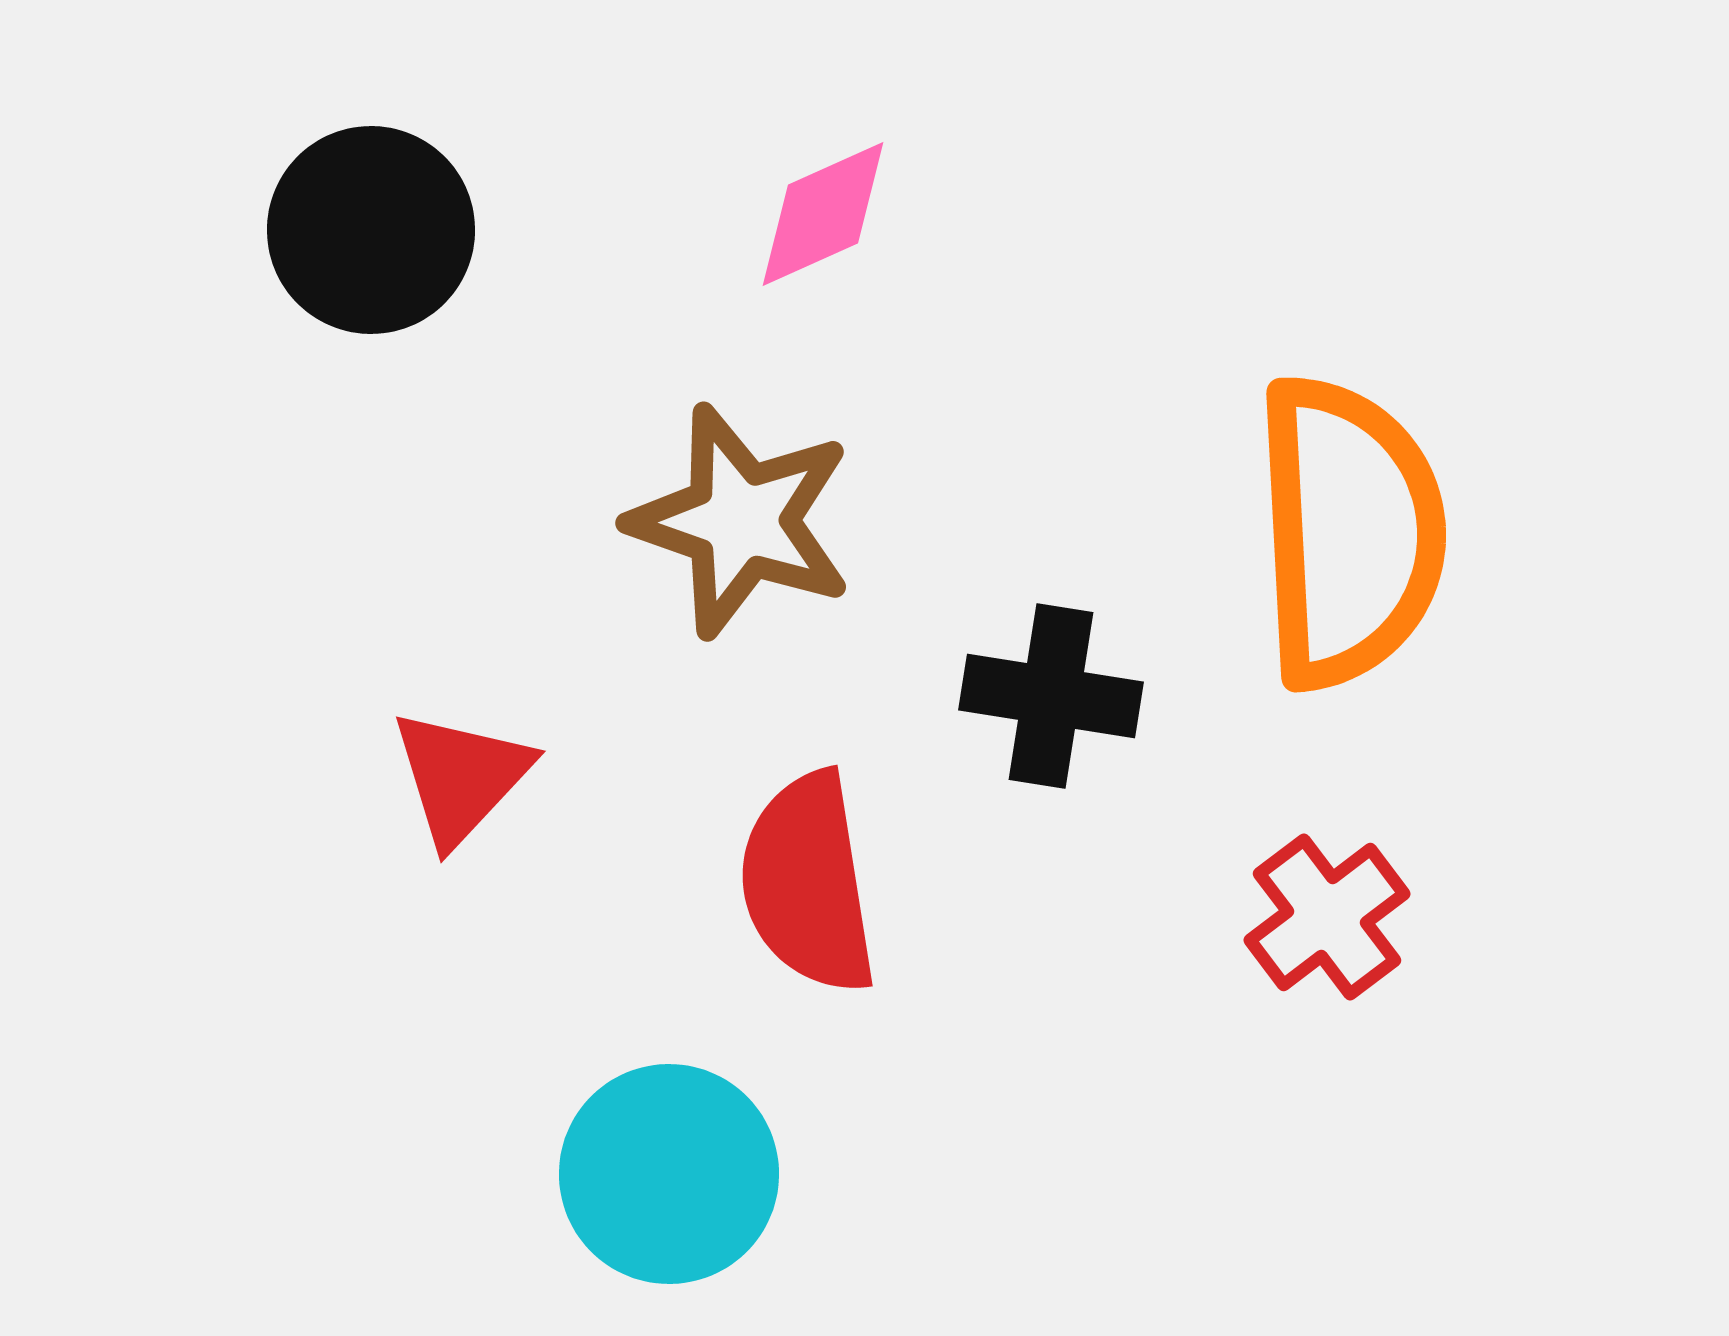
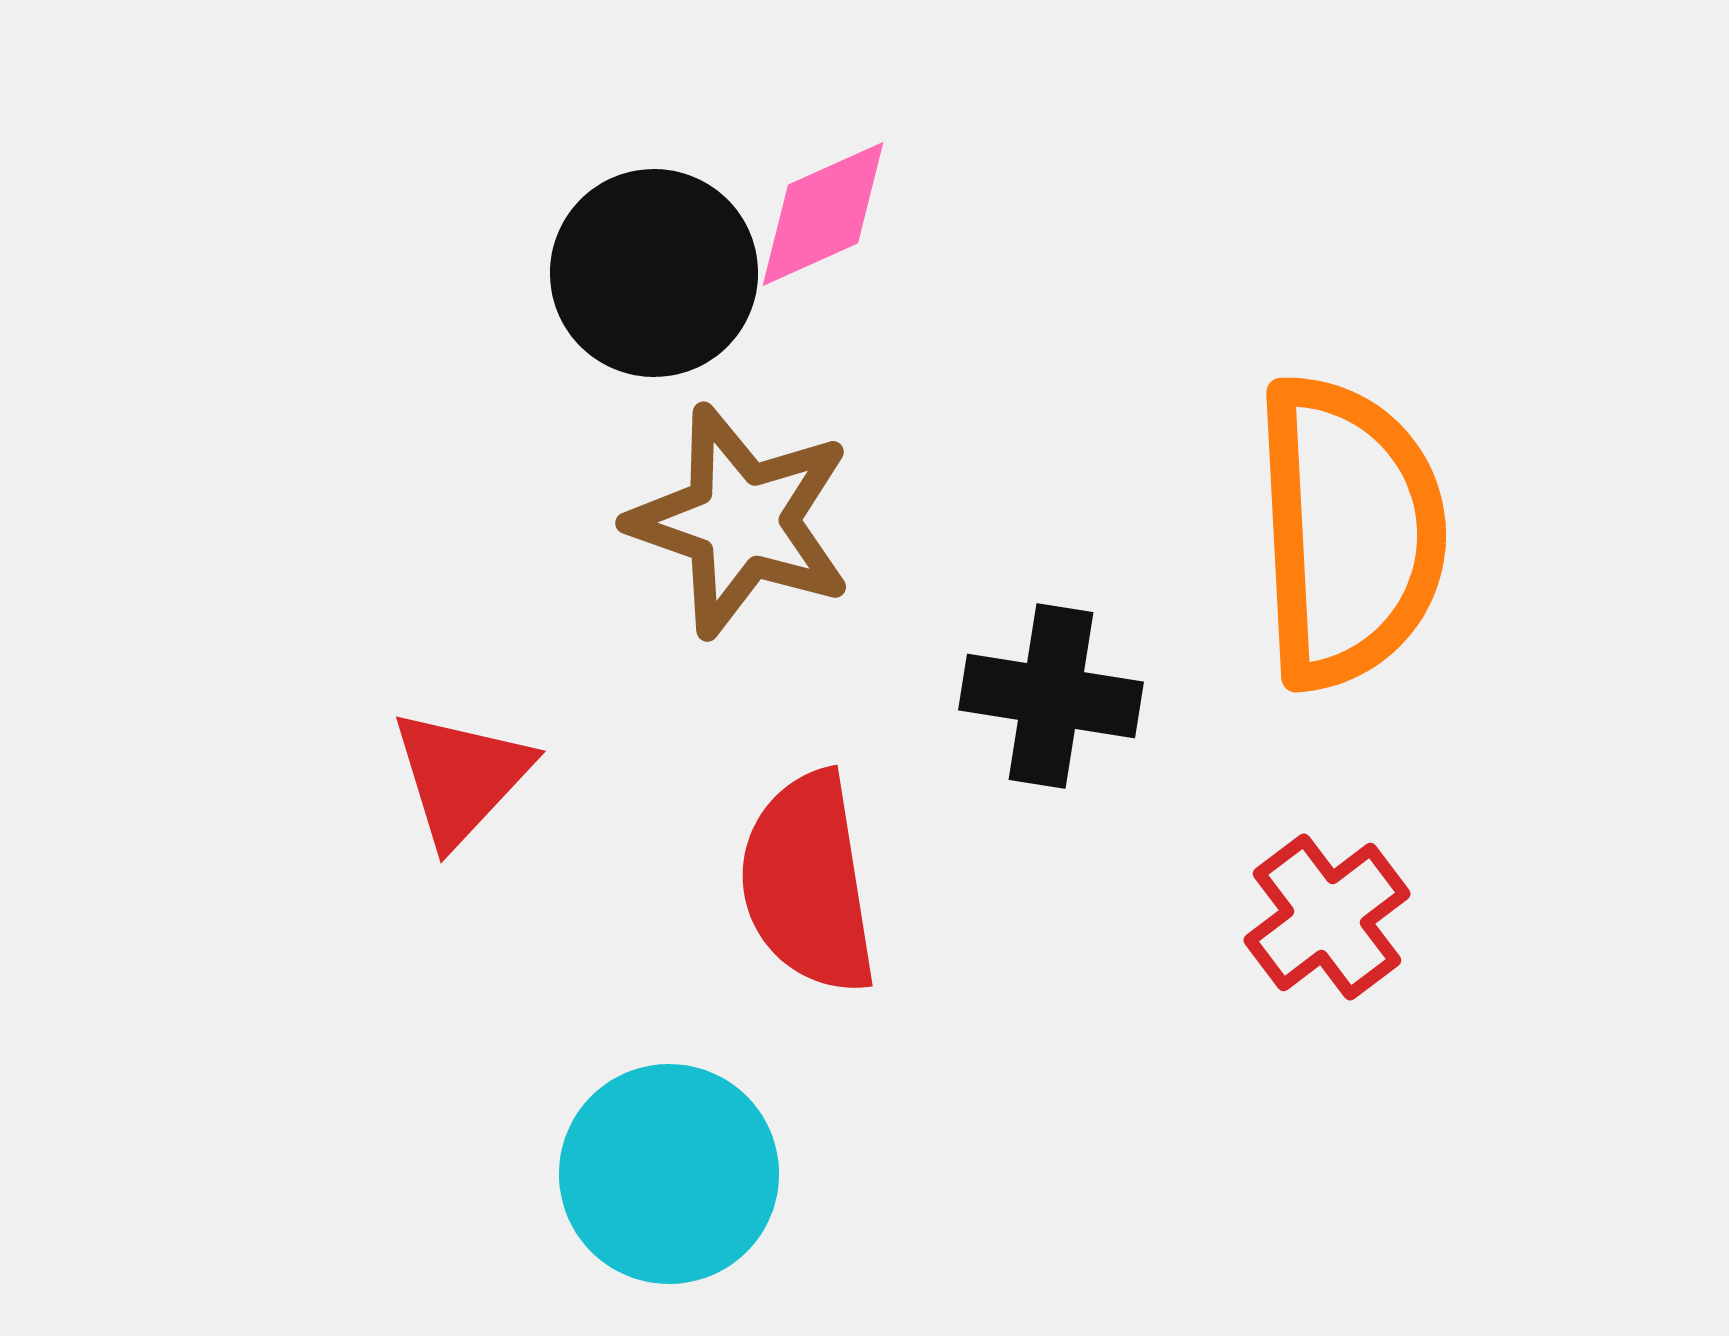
black circle: moved 283 px right, 43 px down
